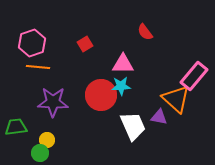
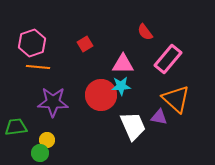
pink rectangle: moved 26 px left, 17 px up
